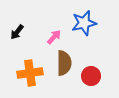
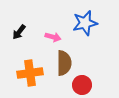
blue star: moved 1 px right
black arrow: moved 2 px right
pink arrow: moved 1 px left; rotated 63 degrees clockwise
red circle: moved 9 px left, 9 px down
